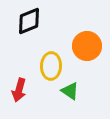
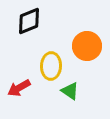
red arrow: moved 2 px up; rotated 45 degrees clockwise
